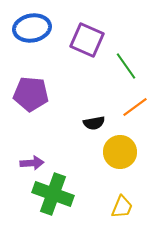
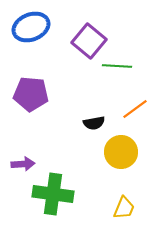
blue ellipse: moved 1 px left, 1 px up; rotated 12 degrees counterclockwise
purple square: moved 2 px right, 1 px down; rotated 16 degrees clockwise
green line: moved 9 px left; rotated 52 degrees counterclockwise
orange line: moved 2 px down
yellow circle: moved 1 px right
purple arrow: moved 9 px left, 1 px down
green cross: rotated 12 degrees counterclockwise
yellow trapezoid: moved 2 px right, 1 px down
